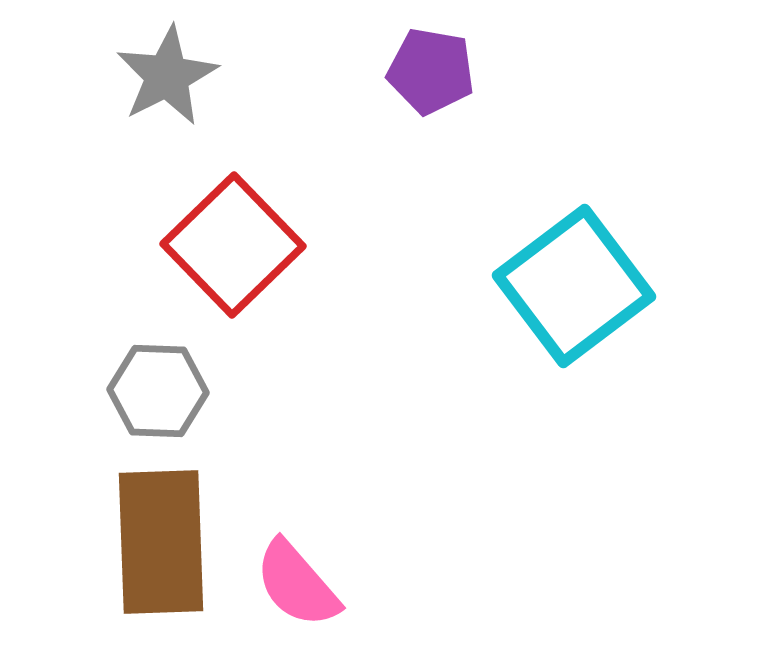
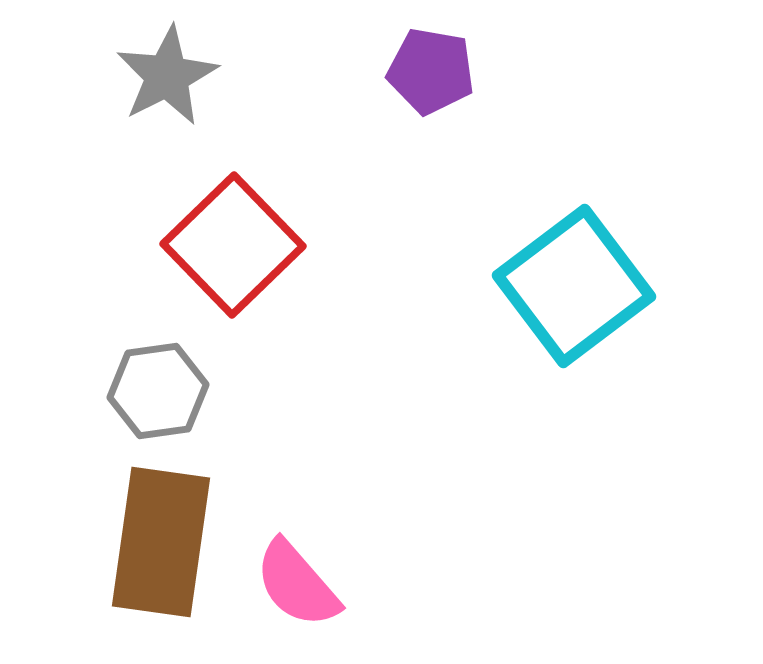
gray hexagon: rotated 10 degrees counterclockwise
brown rectangle: rotated 10 degrees clockwise
